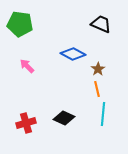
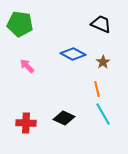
brown star: moved 5 px right, 7 px up
cyan line: rotated 35 degrees counterclockwise
red cross: rotated 18 degrees clockwise
